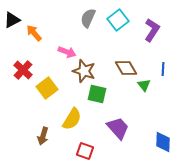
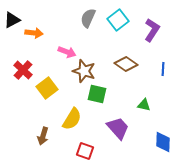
orange arrow: rotated 138 degrees clockwise
brown diamond: moved 4 px up; rotated 25 degrees counterclockwise
green triangle: moved 20 px down; rotated 40 degrees counterclockwise
